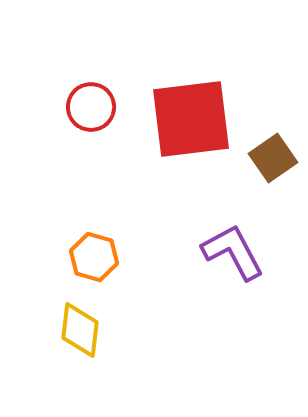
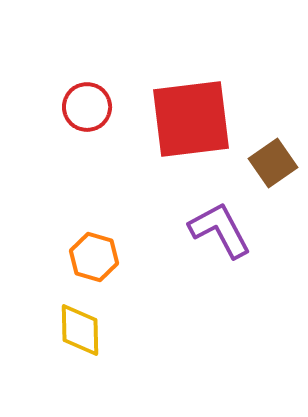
red circle: moved 4 px left
brown square: moved 5 px down
purple L-shape: moved 13 px left, 22 px up
yellow diamond: rotated 8 degrees counterclockwise
